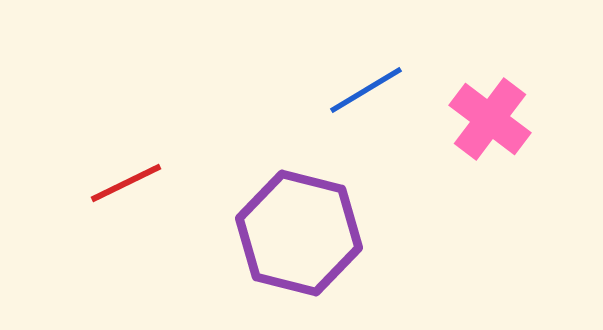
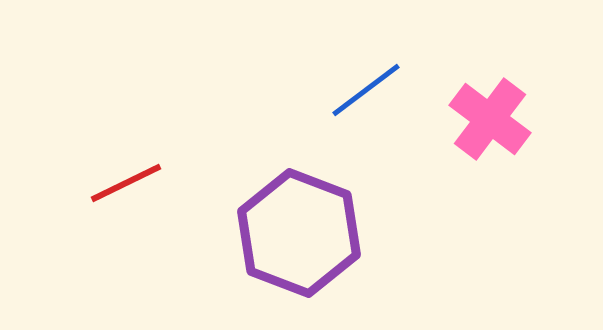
blue line: rotated 6 degrees counterclockwise
purple hexagon: rotated 7 degrees clockwise
